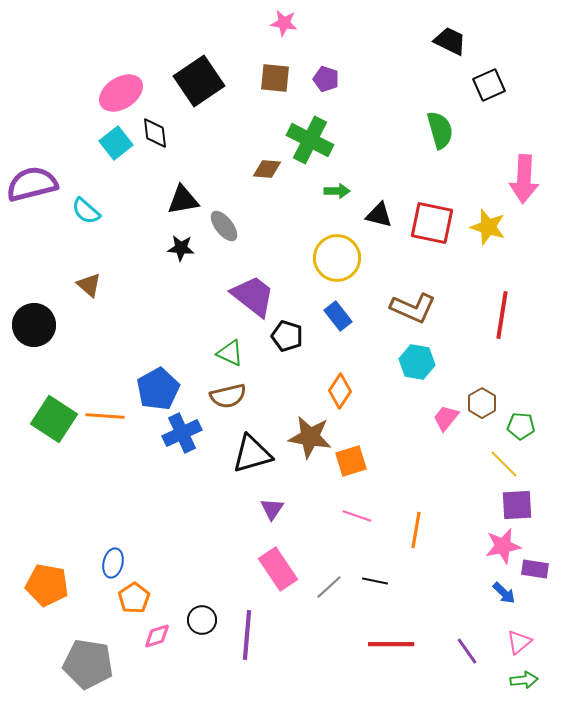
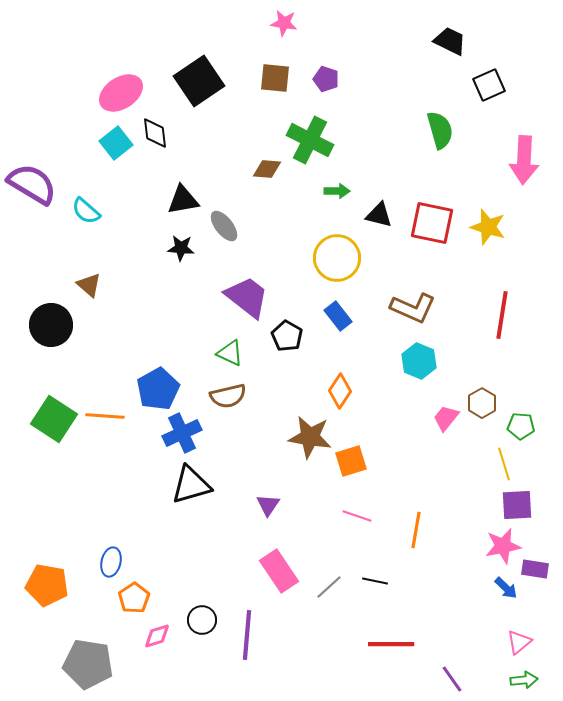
pink arrow at (524, 179): moved 19 px up
purple semicircle at (32, 184): rotated 45 degrees clockwise
purple trapezoid at (253, 296): moved 6 px left, 1 px down
black circle at (34, 325): moved 17 px right
black pentagon at (287, 336): rotated 12 degrees clockwise
cyan hexagon at (417, 362): moved 2 px right, 1 px up; rotated 12 degrees clockwise
black triangle at (252, 454): moved 61 px left, 31 px down
yellow line at (504, 464): rotated 28 degrees clockwise
purple triangle at (272, 509): moved 4 px left, 4 px up
blue ellipse at (113, 563): moved 2 px left, 1 px up
pink rectangle at (278, 569): moved 1 px right, 2 px down
blue arrow at (504, 593): moved 2 px right, 5 px up
purple line at (467, 651): moved 15 px left, 28 px down
